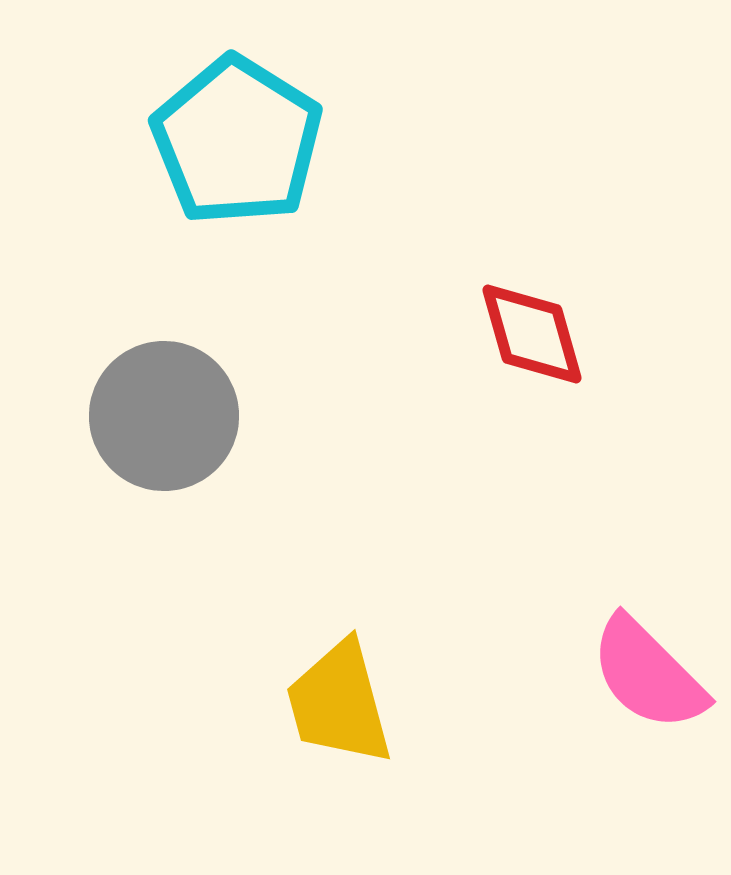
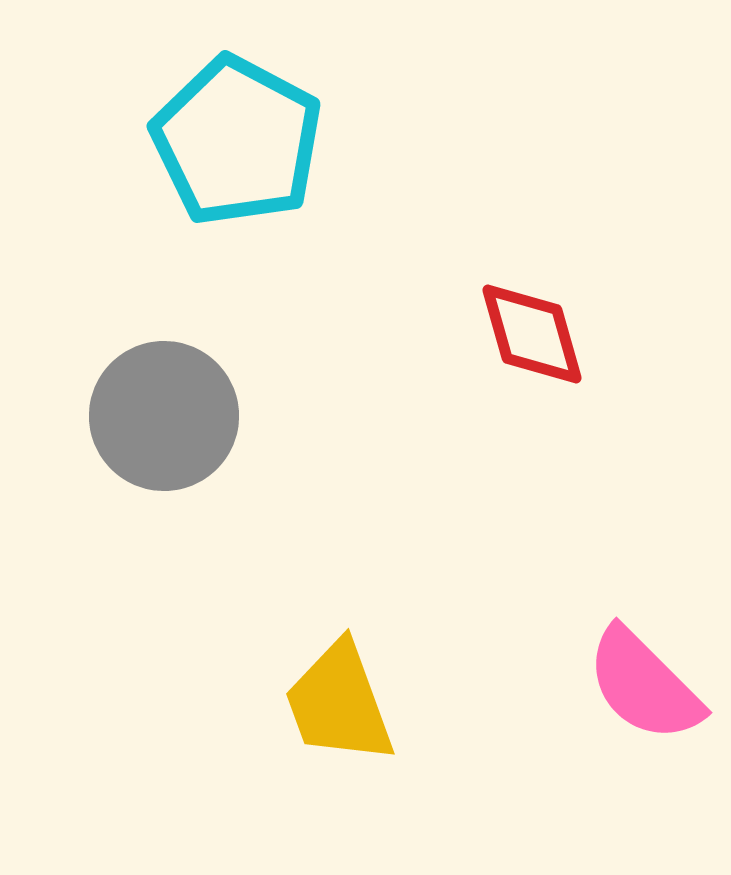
cyan pentagon: rotated 4 degrees counterclockwise
pink semicircle: moved 4 px left, 11 px down
yellow trapezoid: rotated 5 degrees counterclockwise
